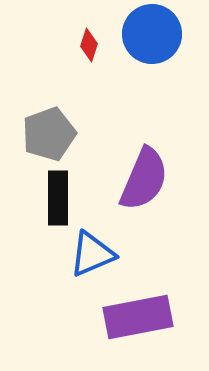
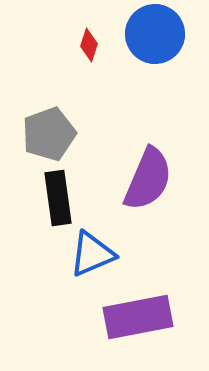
blue circle: moved 3 px right
purple semicircle: moved 4 px right
black rectangle: rotated 8 degrees counterclockwise
